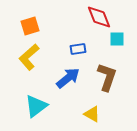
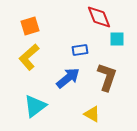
blue rectangle: moved 2 px right, 1 px down
cyan triangle: moved 1 px left
